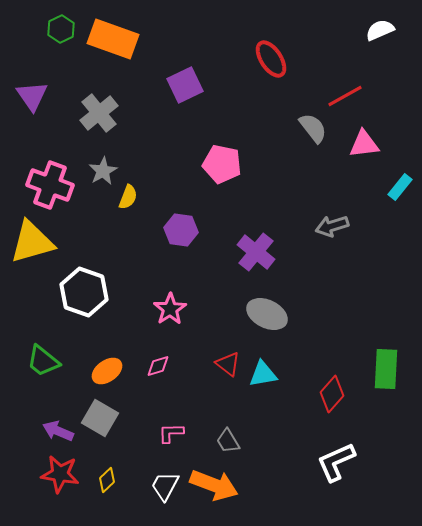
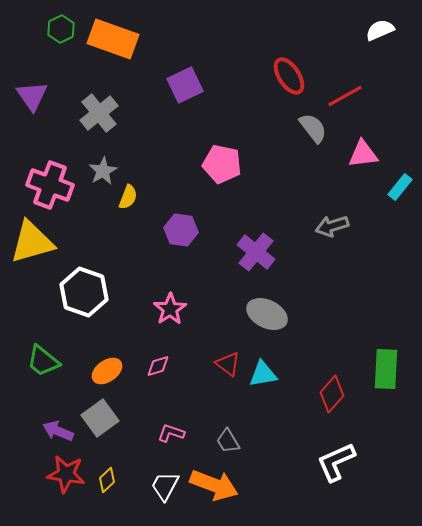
red ellipse: moved 18 px right, 17 px down
pink triangle: moved 1 px left, 10 px down
gray square: rotated 24 degrees clockwise
pink L-shape: rotated 20 degrees clockwise
red star: moved 6 px right
